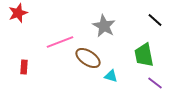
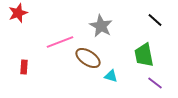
gray star: moved 3 px left
